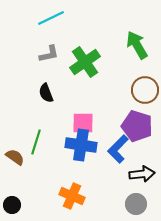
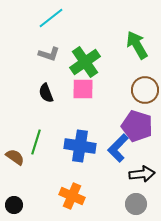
cyan line: rotated 12 degrees counterclockwise
gray L-shape: rotated 30 degrees clockwise
pink square: moved 34 px up
blue cross: moved 1 px left, 1 px down
blue L-shape: moved 1 px up
black circle: moved 2 px right
